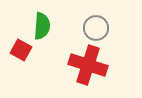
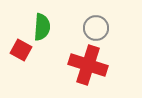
green semicircle: moved 1 px down
